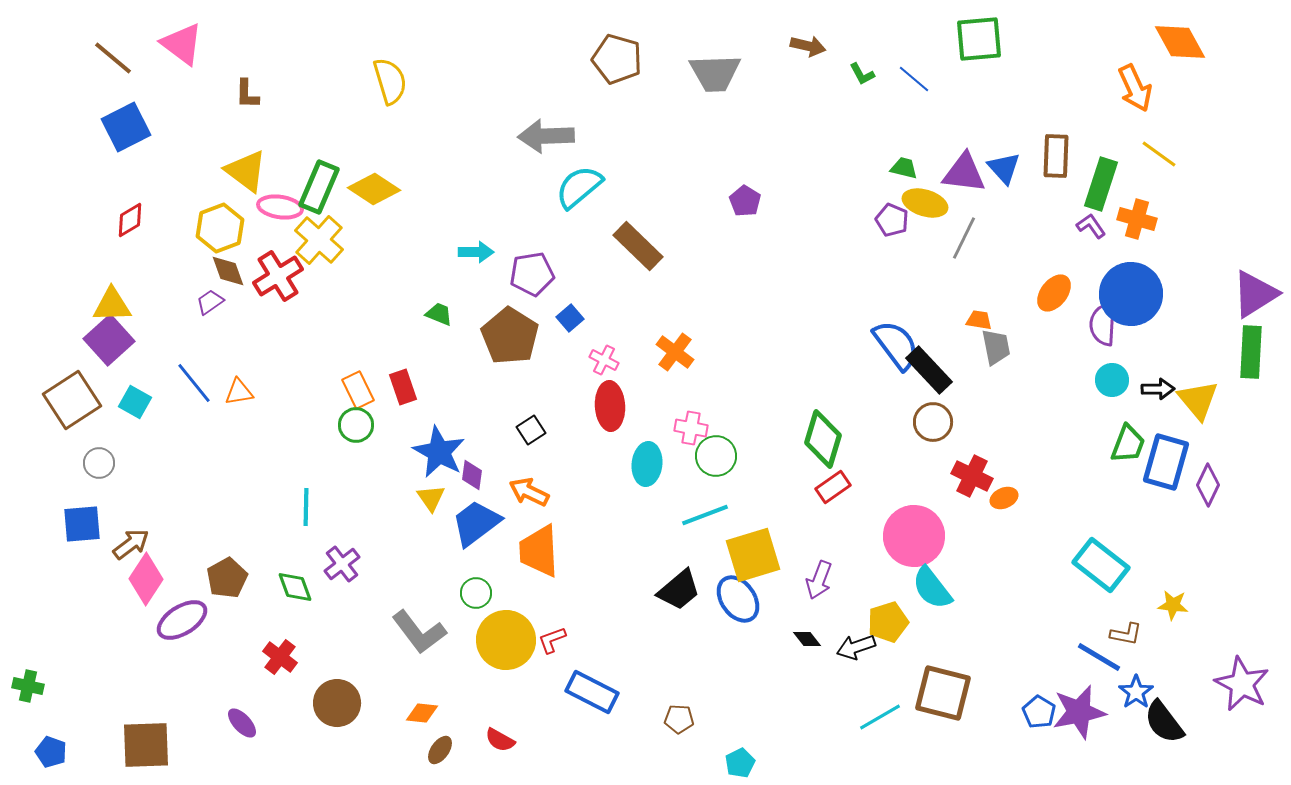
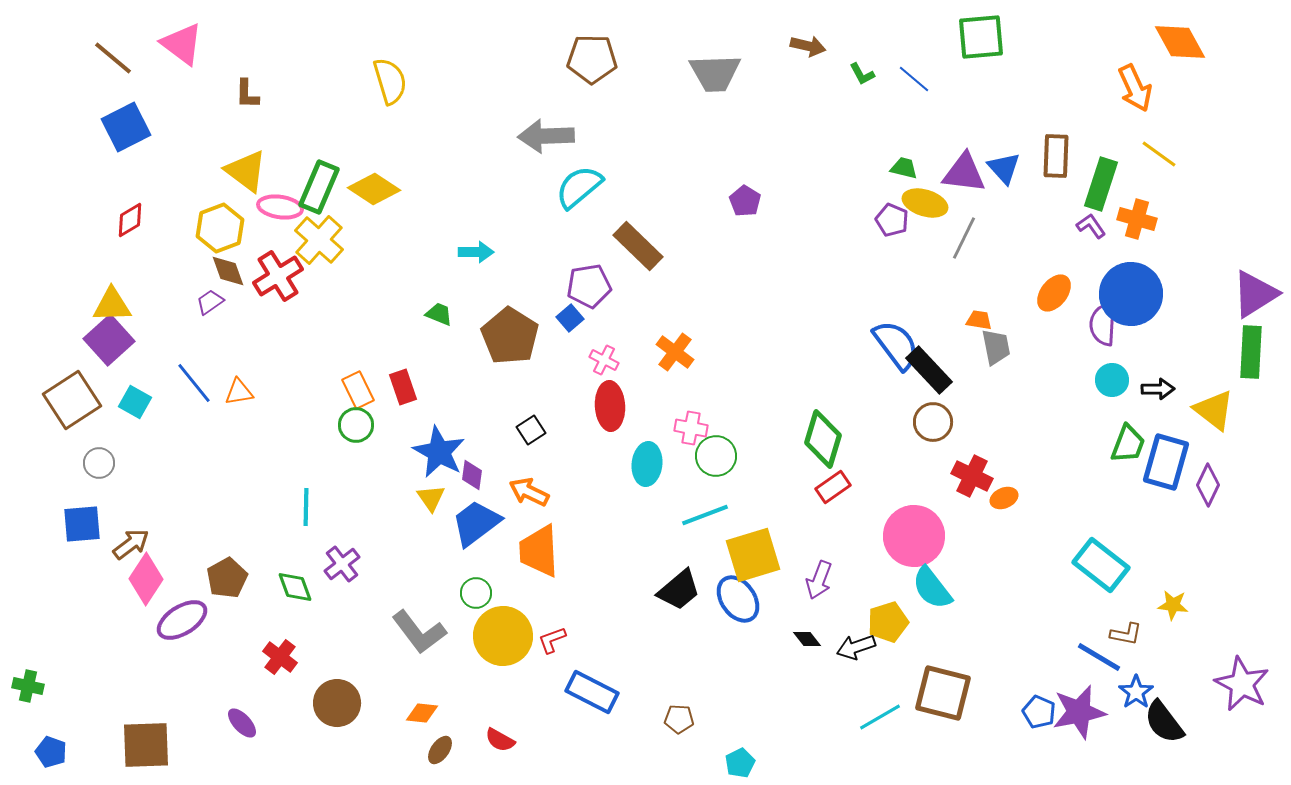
green square at (979, 39): moved 2 px right, 2 px up
brown pentagon at (617, 59): moved 25 px left; rotated 15 degrees counterclockwise
purple pentagon at (532, 274): moved 57 px right, 12 px down
yellow triangle at (1198, 400): moved 16 px right, 10 px down; rotated 12 degrees counterclockwise
yellow circle at (506, 640): moved 3 px left, 4 px up
blue pentagon at (1039, 712): rotated 8 degrees counterclockwise
